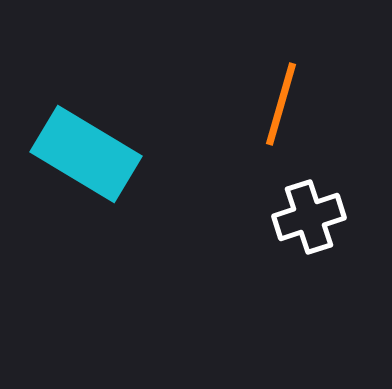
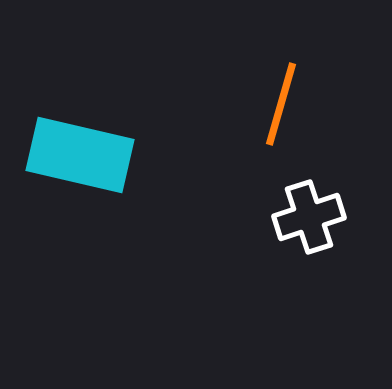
cyan rectangle: moved 6 px left, 1 px down; rotated 18 degrees counterclockwise
